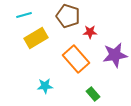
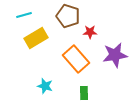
cyan star: rotated 21 degrees clockwise
green rectangle: moved 9 px left, 1 px up; rotated 40 degrees clockwise
